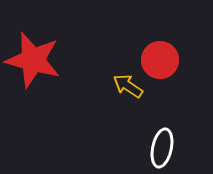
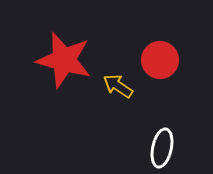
red star: moved 31 px right
yellow arrow: moved 10 px left
